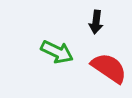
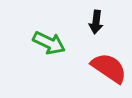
green arrow: moved 8 px left, 9 px up
